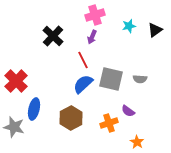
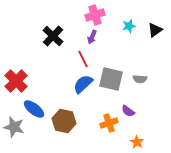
red line: moved 1 px up
blue ellipse: rotated 65 degrees counterclockwise
brown hexagon: moved 7 px left, 3 px down; rotated 20 degrees counterclockwise
